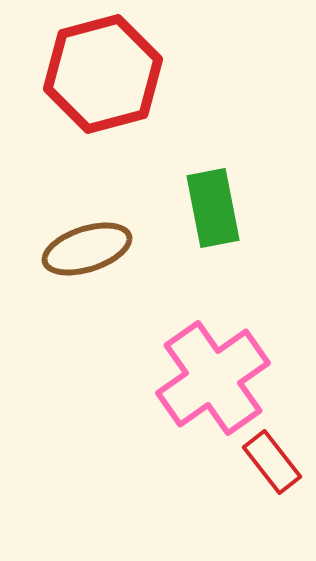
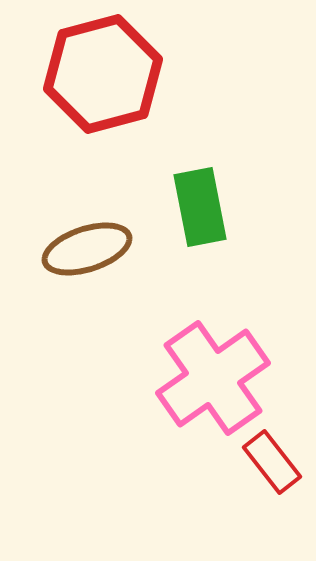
green rectangle: moved 13 px left, 1 px up
